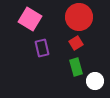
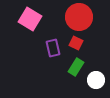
red square: rotated 32 degrees counterclockwise
purple rectangle: moved 11 px right
green rectangle: rotated 48 degrees clockwise
white circle: moved 1 px right, 1 px up
